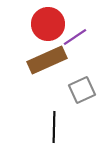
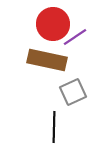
red circle: moved 5 px right
brown rectangle: rotated 36 degrees clockwise
gray square: moved 9 px left, 2 px down
